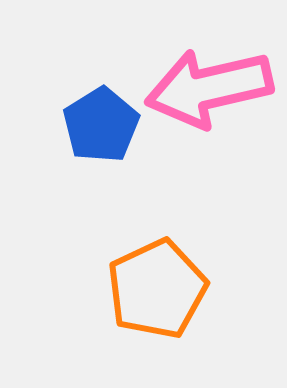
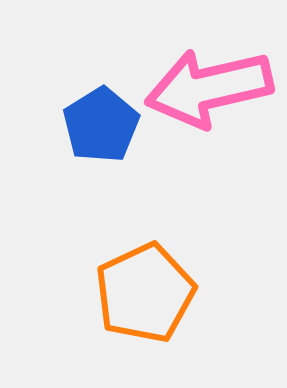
orange pentagon: moved 12 px left, 4 px down
